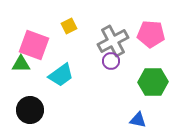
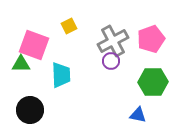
pink pentagon: moved 5 px down; rotated 24 degrees counterclockwise
cyan trapezoid: rotated 56 degrees counterclockwise
blue triangle: moved 5 px up
